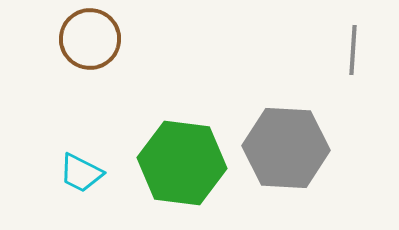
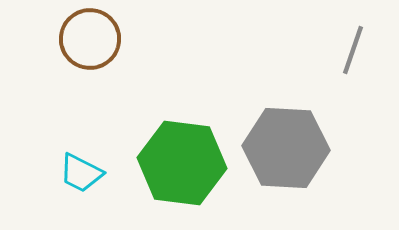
gray line: rotated 15 degrees clockwise
